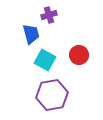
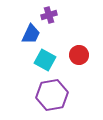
blue trapezoid: rotated 40 degrees clockwise
